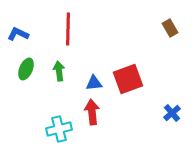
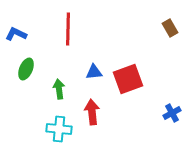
blue L-shape: moved 2 px left
green arrow: moved 18 px down
blue triangle: moved 11 px up
blue cross: rotated 12 degrees clockwise
cyan cross: rotated 20 degrees clockwise
